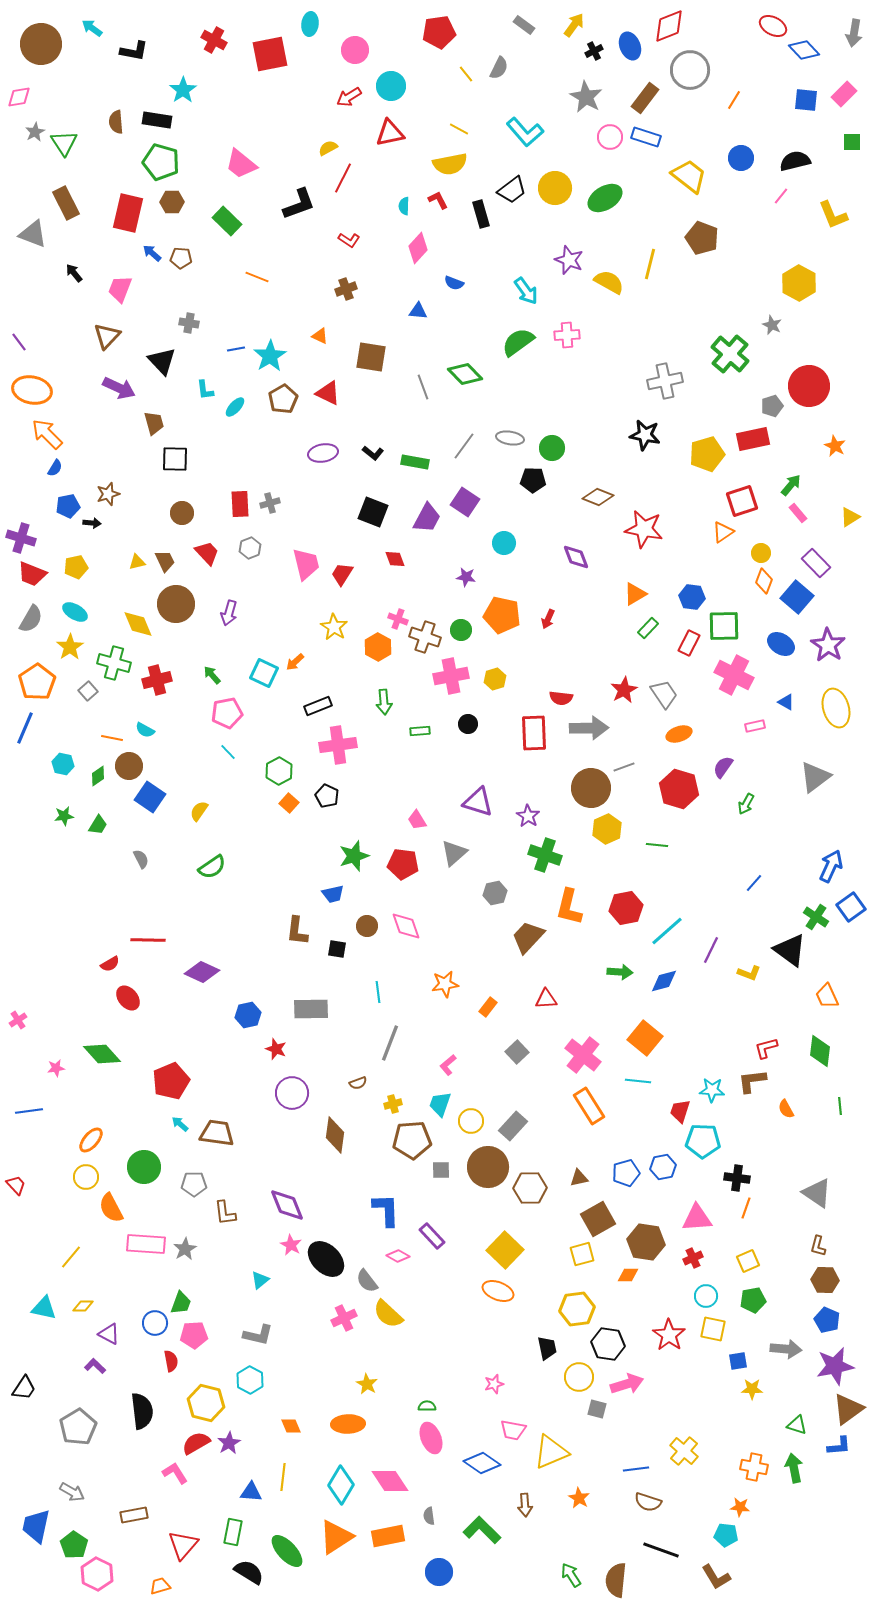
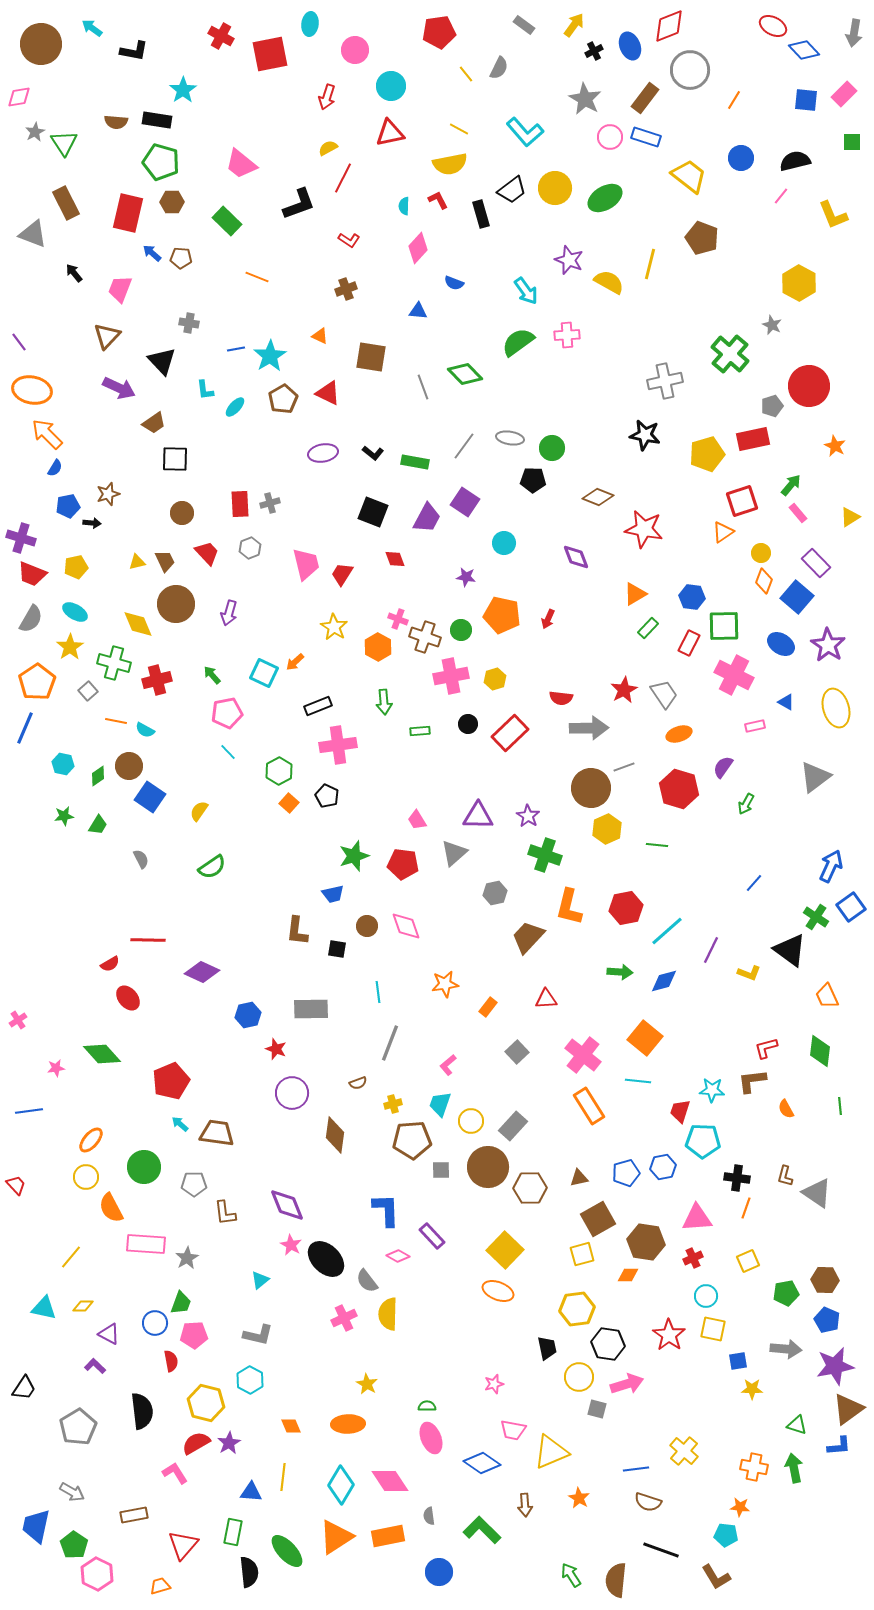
red cross at (214, 40): moved 7 px right, 4 px up
red arrow at (349, 97): moved 22 px left; rotated 40 degrees counterclockwise
gray star at (586, 97): moved 1 px left, 2 px down
brown semicircle at (116, 122): rotated 80 degrees counterclockwise
brown trapezoid at (154, 423): rotated 70 degrees clockwise
red rectangle at (534, 733): moved 24 px left; rotated 48 degrees clockwise
orange line at (112, 738): moved 4 px right, 17 px up
purple triangle at (478, 802): moved 14 px down; rotated 16 degrees counterclockwise
brown L-shape at (818, 1246): moved 33 px left, 70 px up
gray star at (185, 1249): moved 2 px right, 9 px down
green pentagon at (753, 1300): moved 33 px right, 7 px up
yellow semicircle at (388, 1314): rotated 48 degrees clockwise
black semicircle at (249, 1572): rotated 52 degrees clockwise
